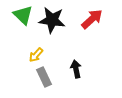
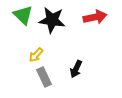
red arrow: moved 3 px right, 2 px up; rotated 30 degrees clockwise
black arrow: rotated 144 degrees counterclockwise
